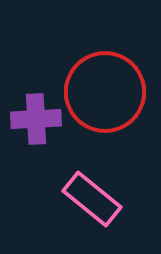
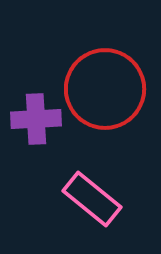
red circle: moved 3 px up
